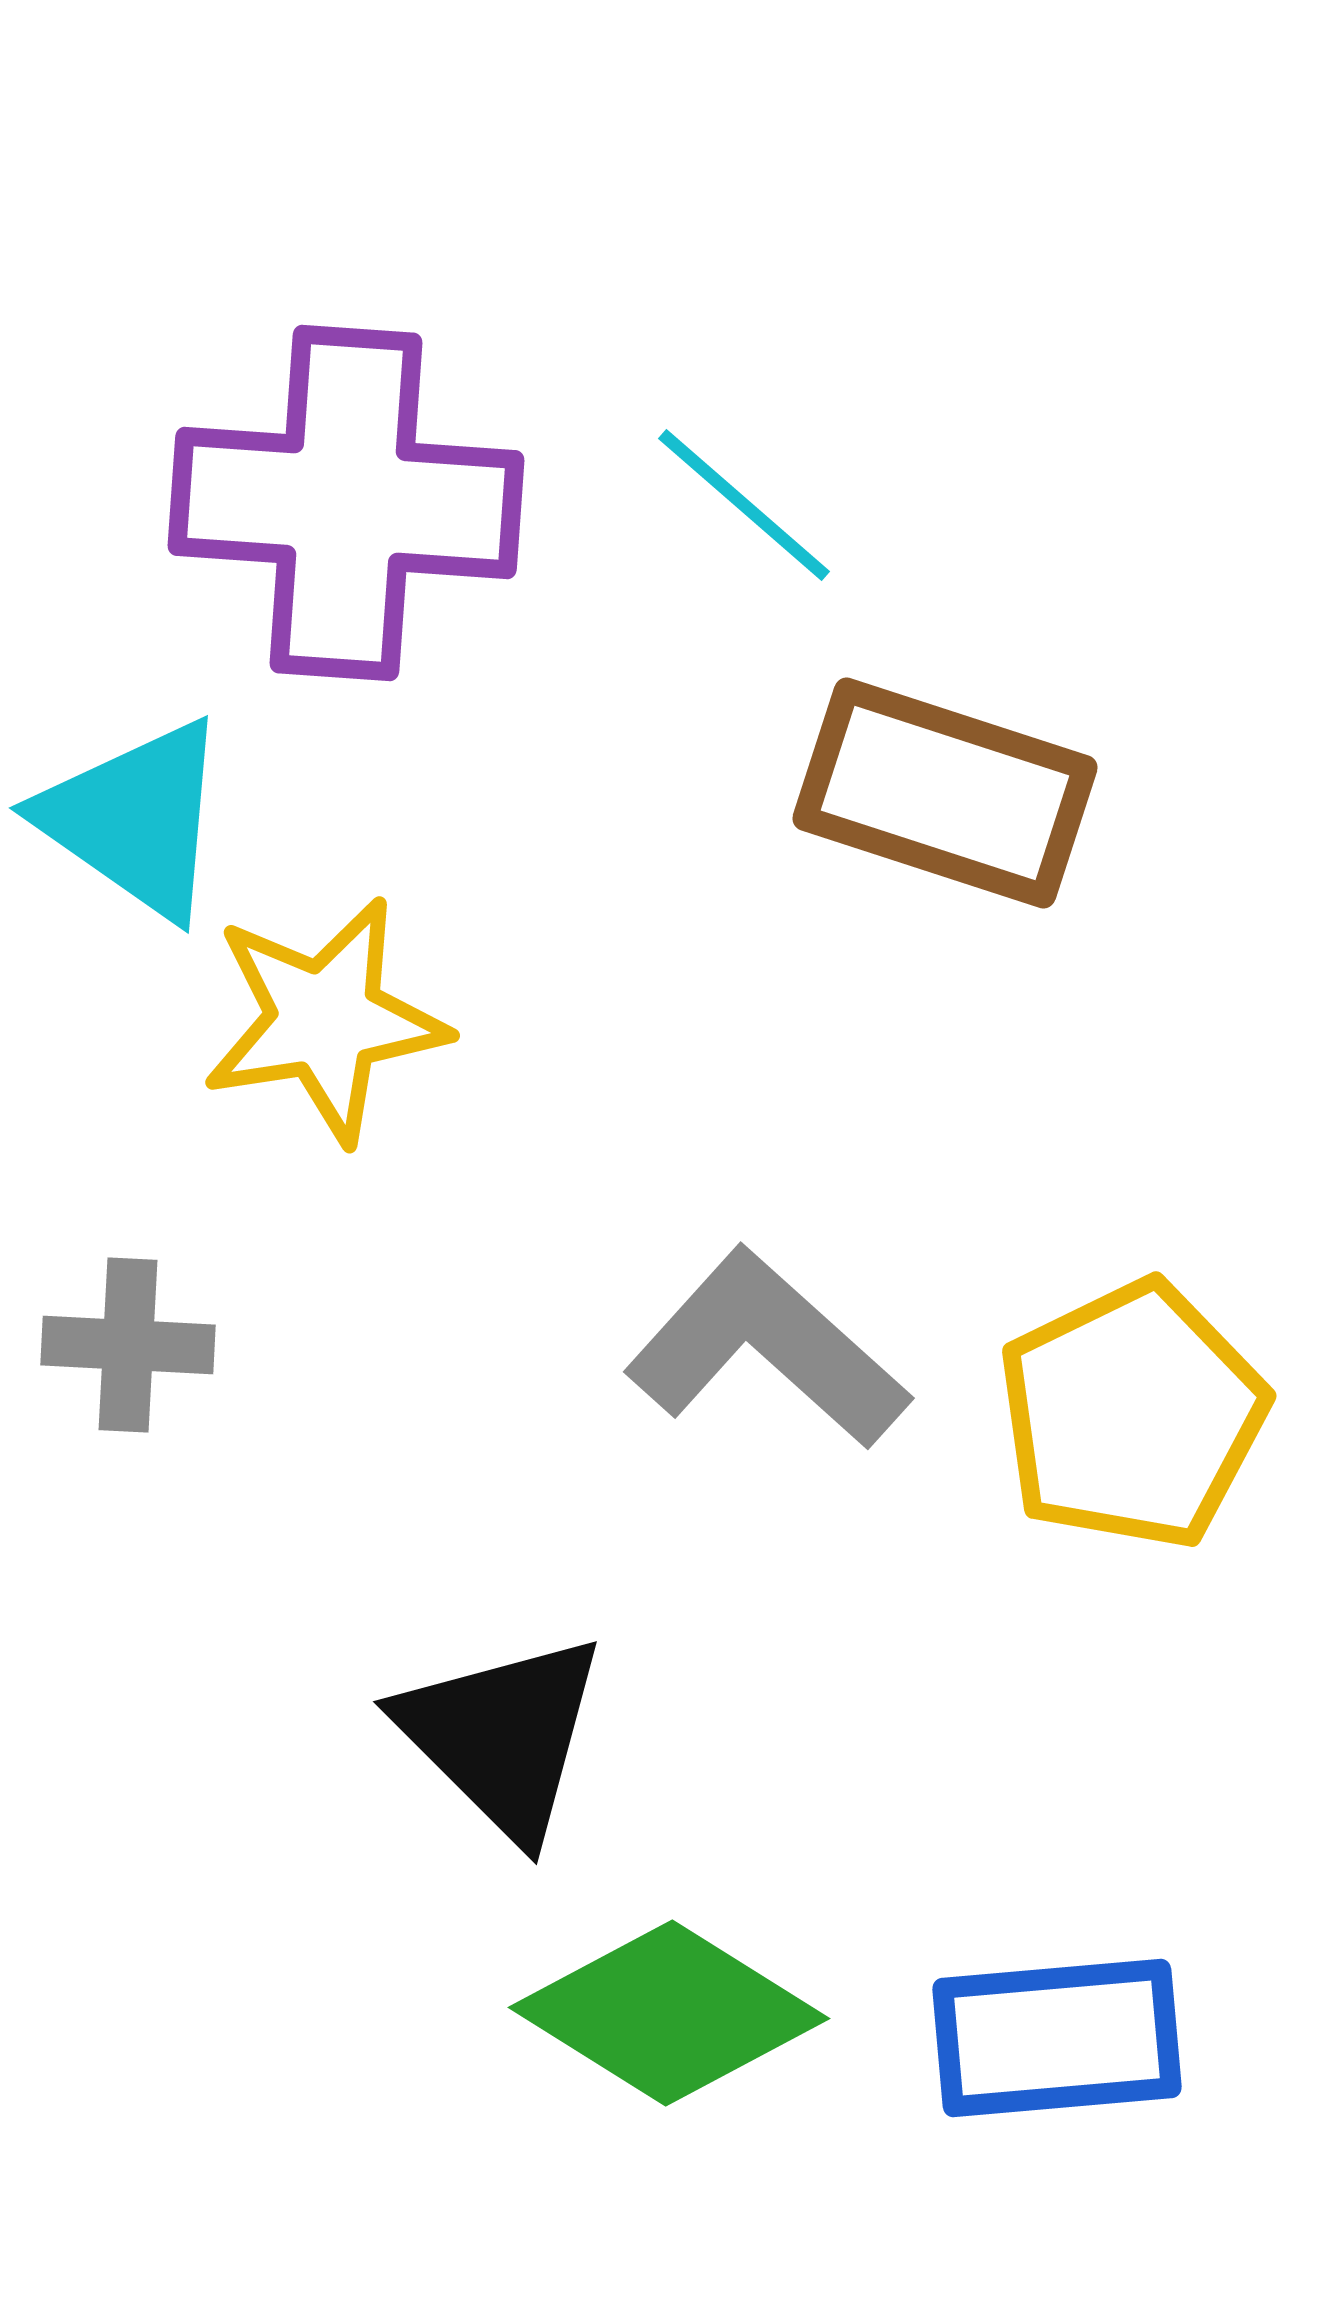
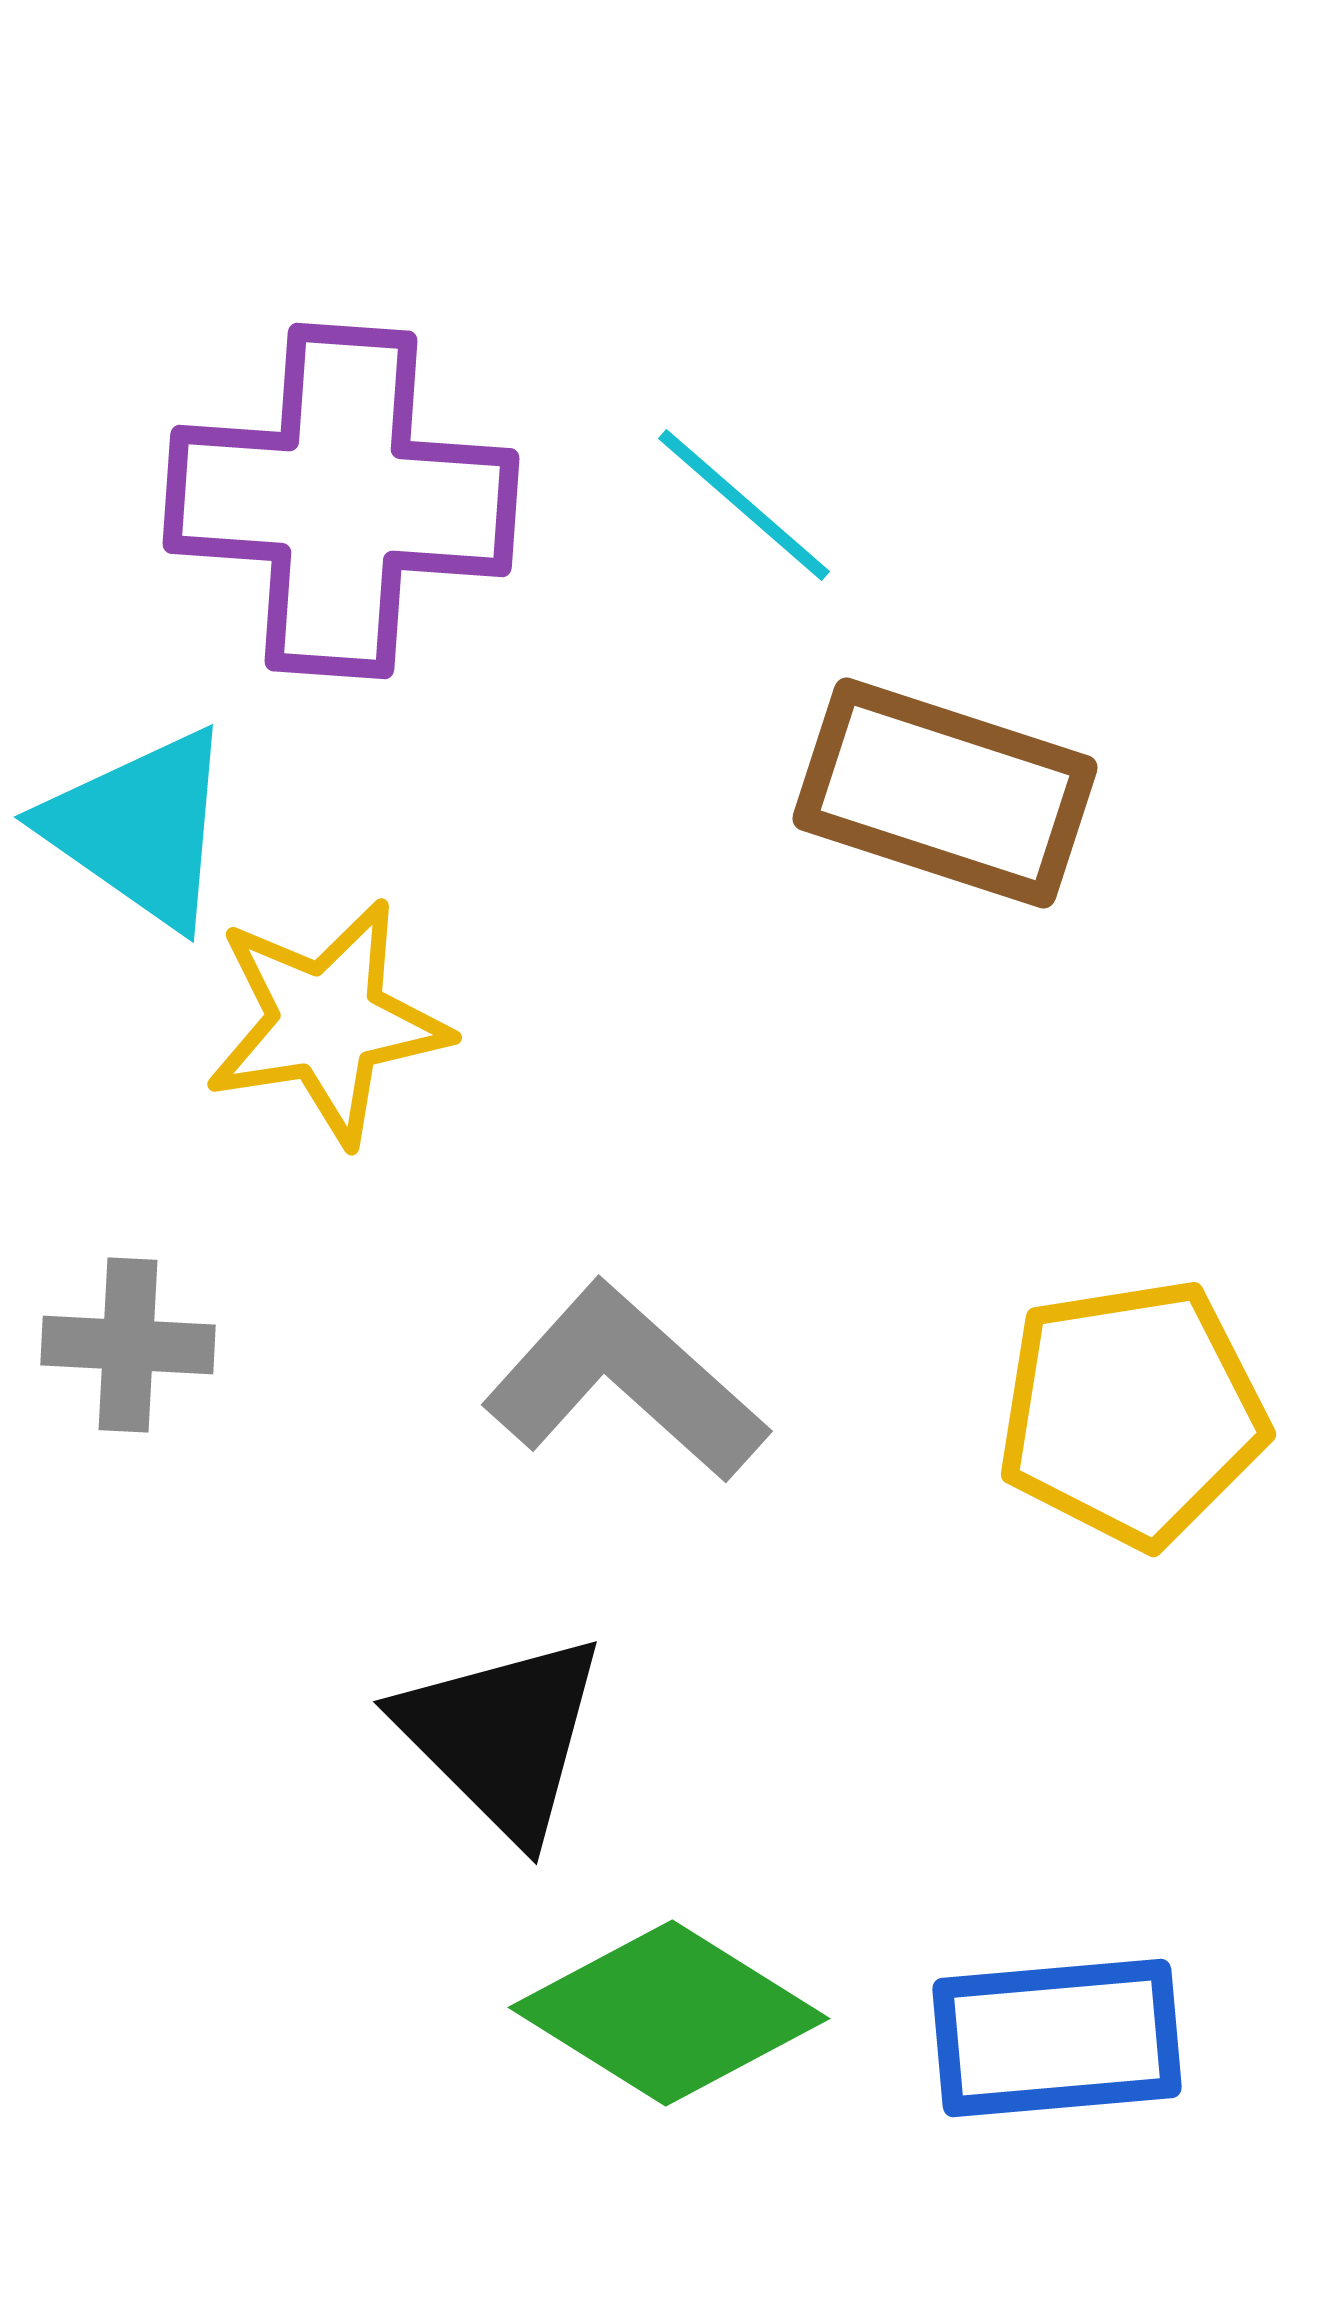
purple cross: moved 5 px left, 2 px up
cyan triangle: moved 5 px right, 9 px down
yellow star: moved 2 px right, 2 px down
gray L-shape: moved 142 px left, 33 px down
yellow pentagon: moved 2 px up; rotated 17 degrees clockwise
